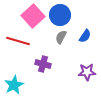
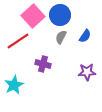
red line: rotated 50 degrees counterclockwise
